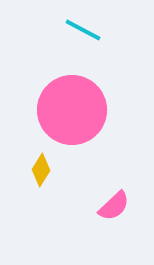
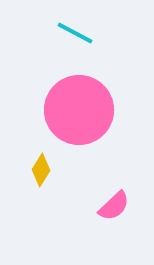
cyan line: moved 8 px left, 3 px down
pink circle: moved 7 px right
